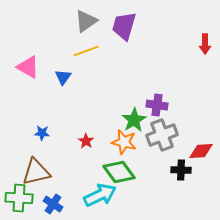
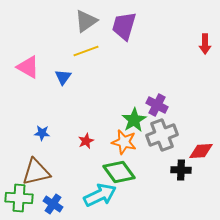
purple cross: rotated 20 degrees clockwise
red star: rotated 14 degrees clockwise
